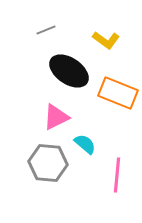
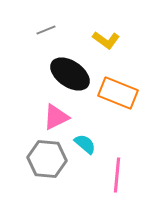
black ellipse: moved 1 px right, 3 px down
gray hexagon: moved 1 px left, 4 px up
